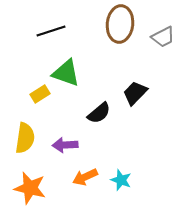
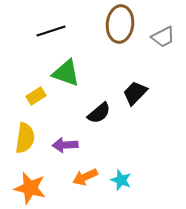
yellow rectangle: moved 4 px left, 2 px down
